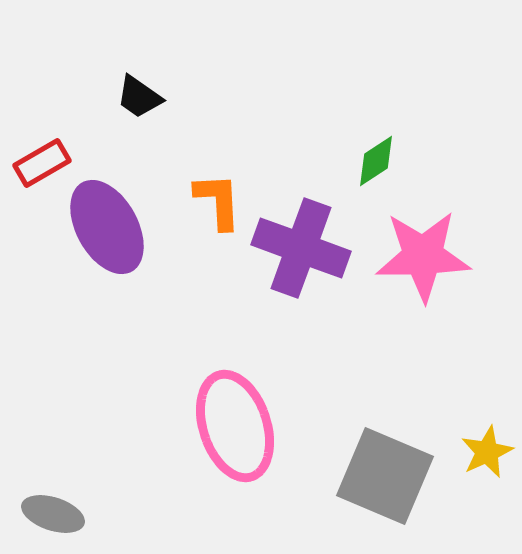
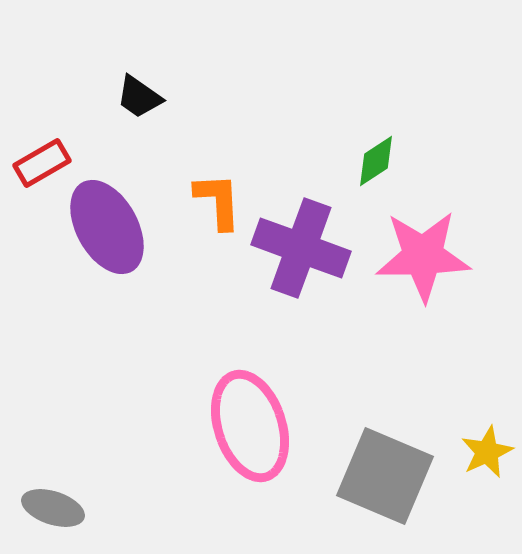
pink ellipse: moved 15 px right
gray ellipse: moved 6 px up
